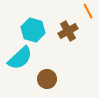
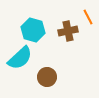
orange line: moved 6 px down
brown cross: rotated 18 degrees clockwise
brown circle: moved 2 px up
